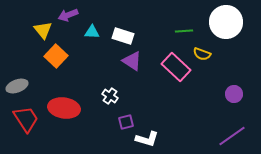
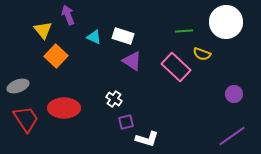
purple arrow: rotated 90 degrees clockwise
cyan triangle: moved 2 px right, 5 px down; rotated 21 degrees clockwise
gray ellipse: moved 1 px right
white cross: moved 4 px right, 3 px down
red ellipse: rotated 8 degrees counterclockwise
